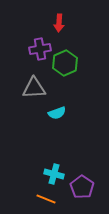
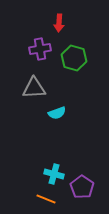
green hexagon: moved 9 px right, 5 px up; rotated 20 degrees counterclockwise
